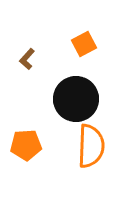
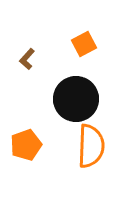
orange pentagon: rotated 16 degrees counterclockwise
